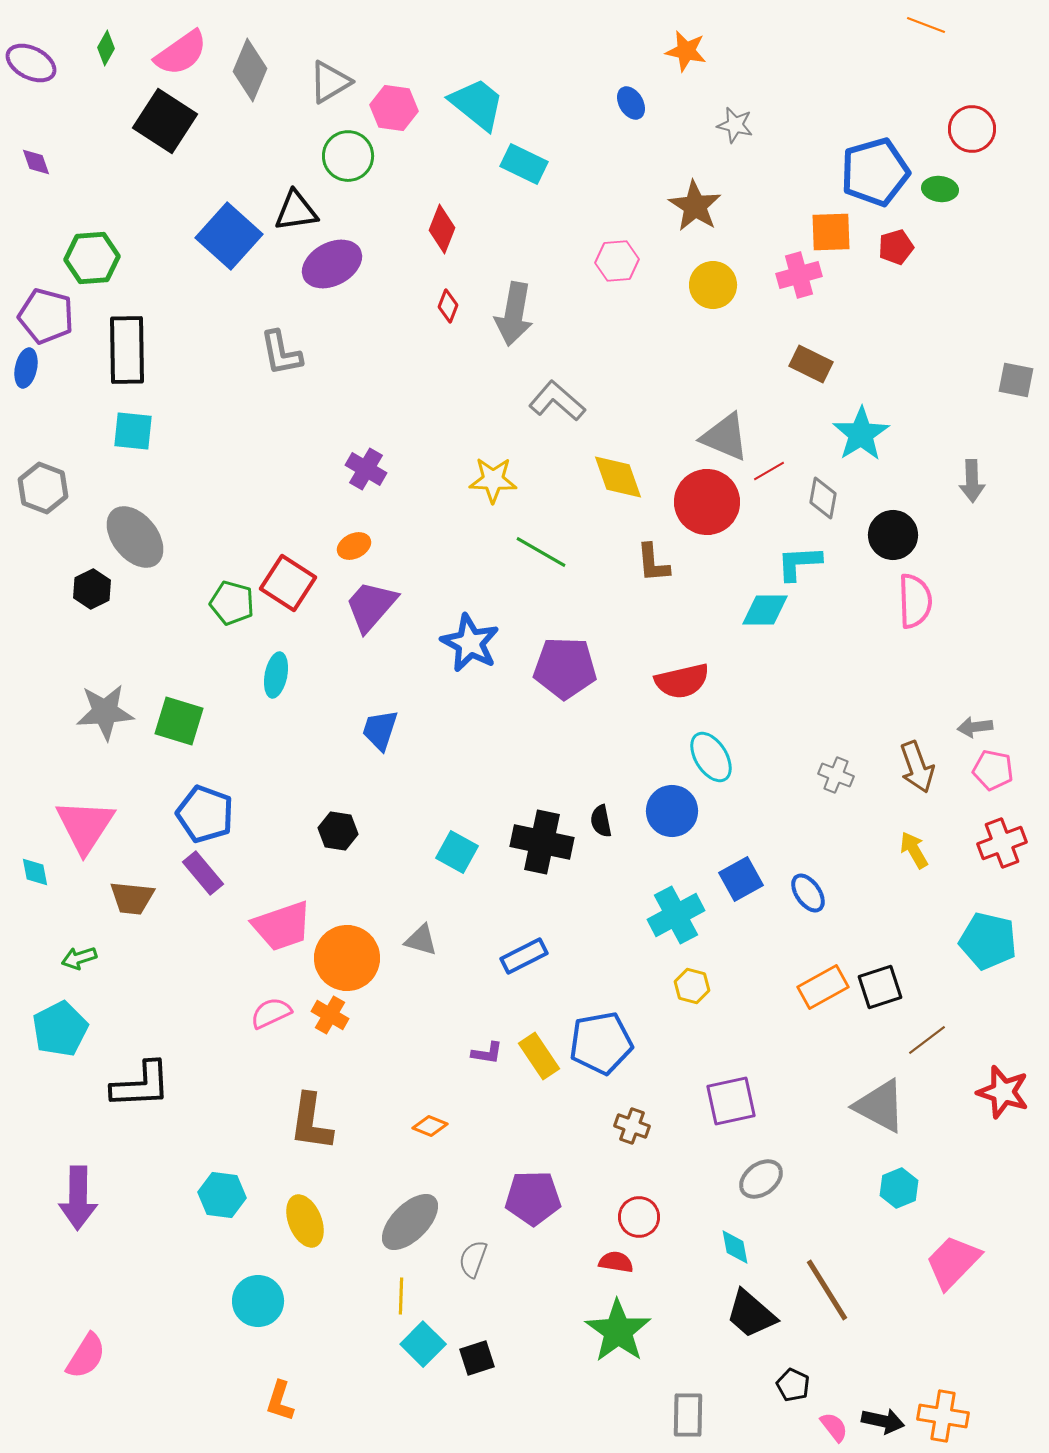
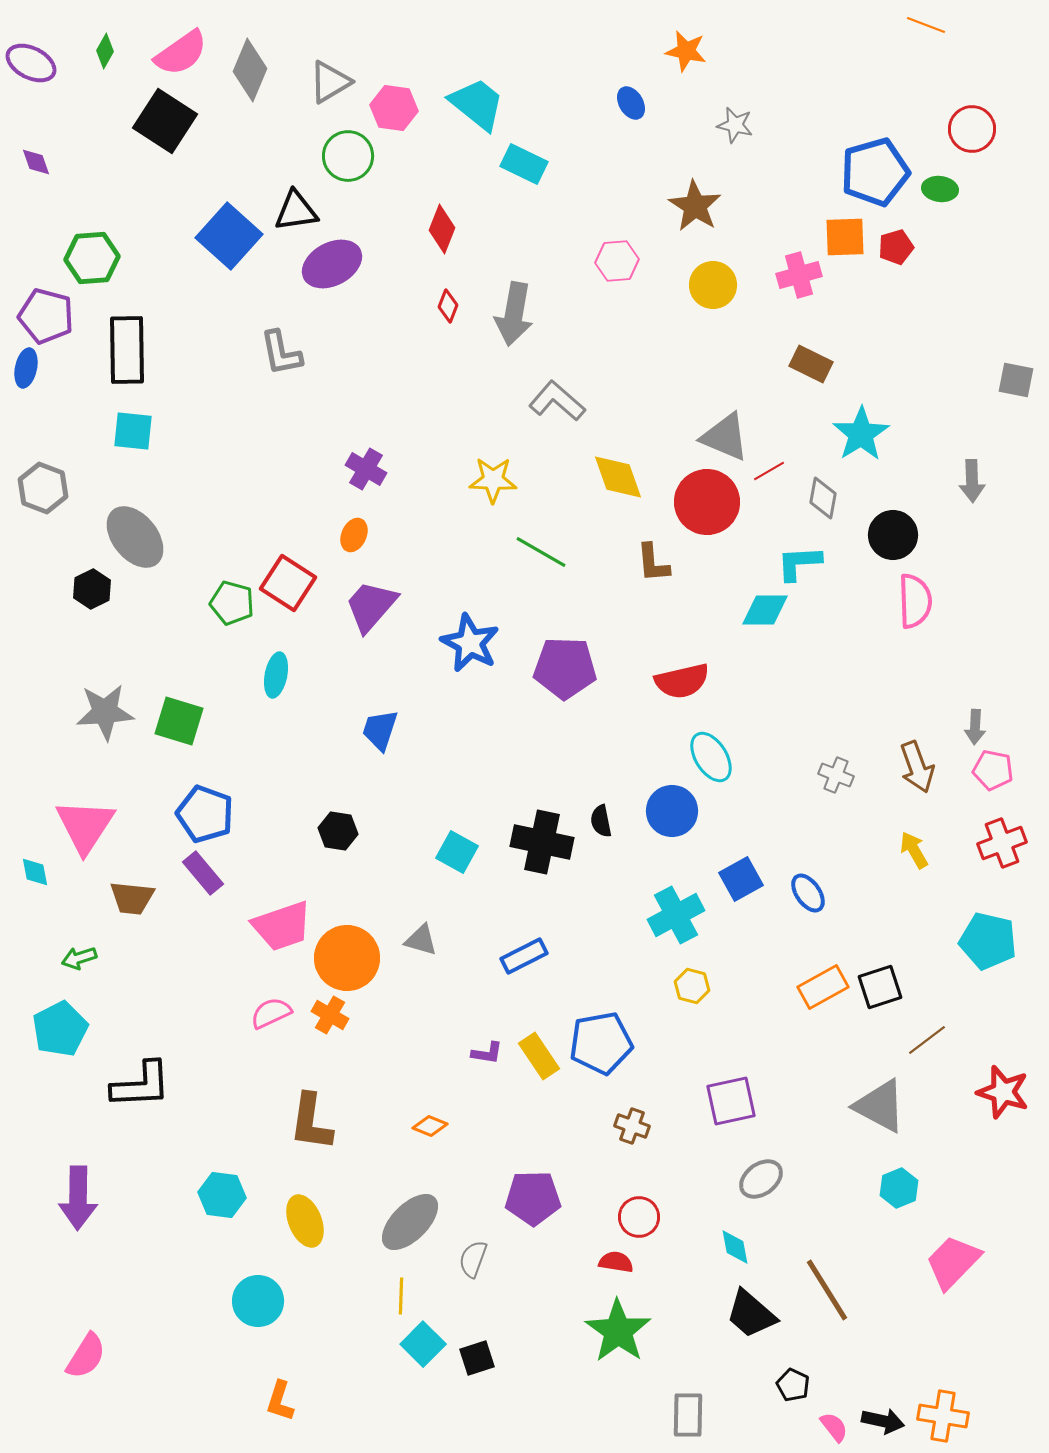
green diamond at (106, 48): moved 1 px left, 3 px down
orange square at (831, 232): moved 14 px right, 5 px down
orange ellipse at (354, 546): moved 11 px up; rotated 40 degrees counterclockwise
gray arrow at (975, 727): rotated 80 degrees counterclockwise
